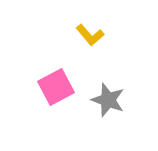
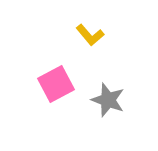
pink square: moved 3 px up
